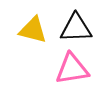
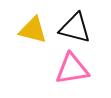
black triangle: moved 1 px left; rotated 16 degrees clockwise
